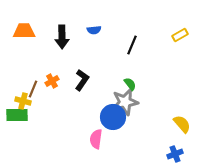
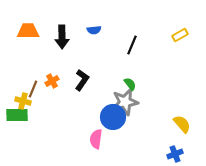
orange trapezoid: moved 4 px right
